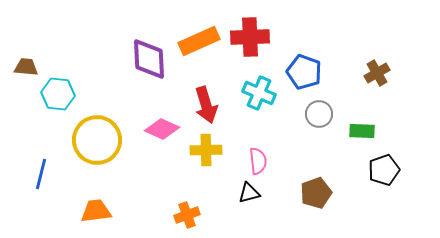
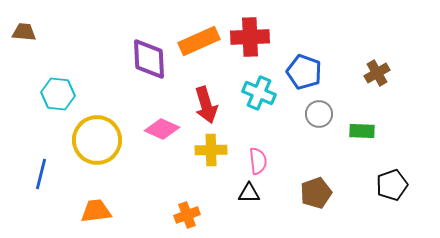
brown trapezoid: moved 2 px left, 35 px up
yellow cross: moved 5 px right
black pentagon: moved 8 px right, 15 px down
black triangle: rotated 15 degrees clockwise
